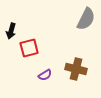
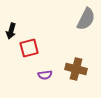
purple semicircle: rotated 24 degrees clockwise
